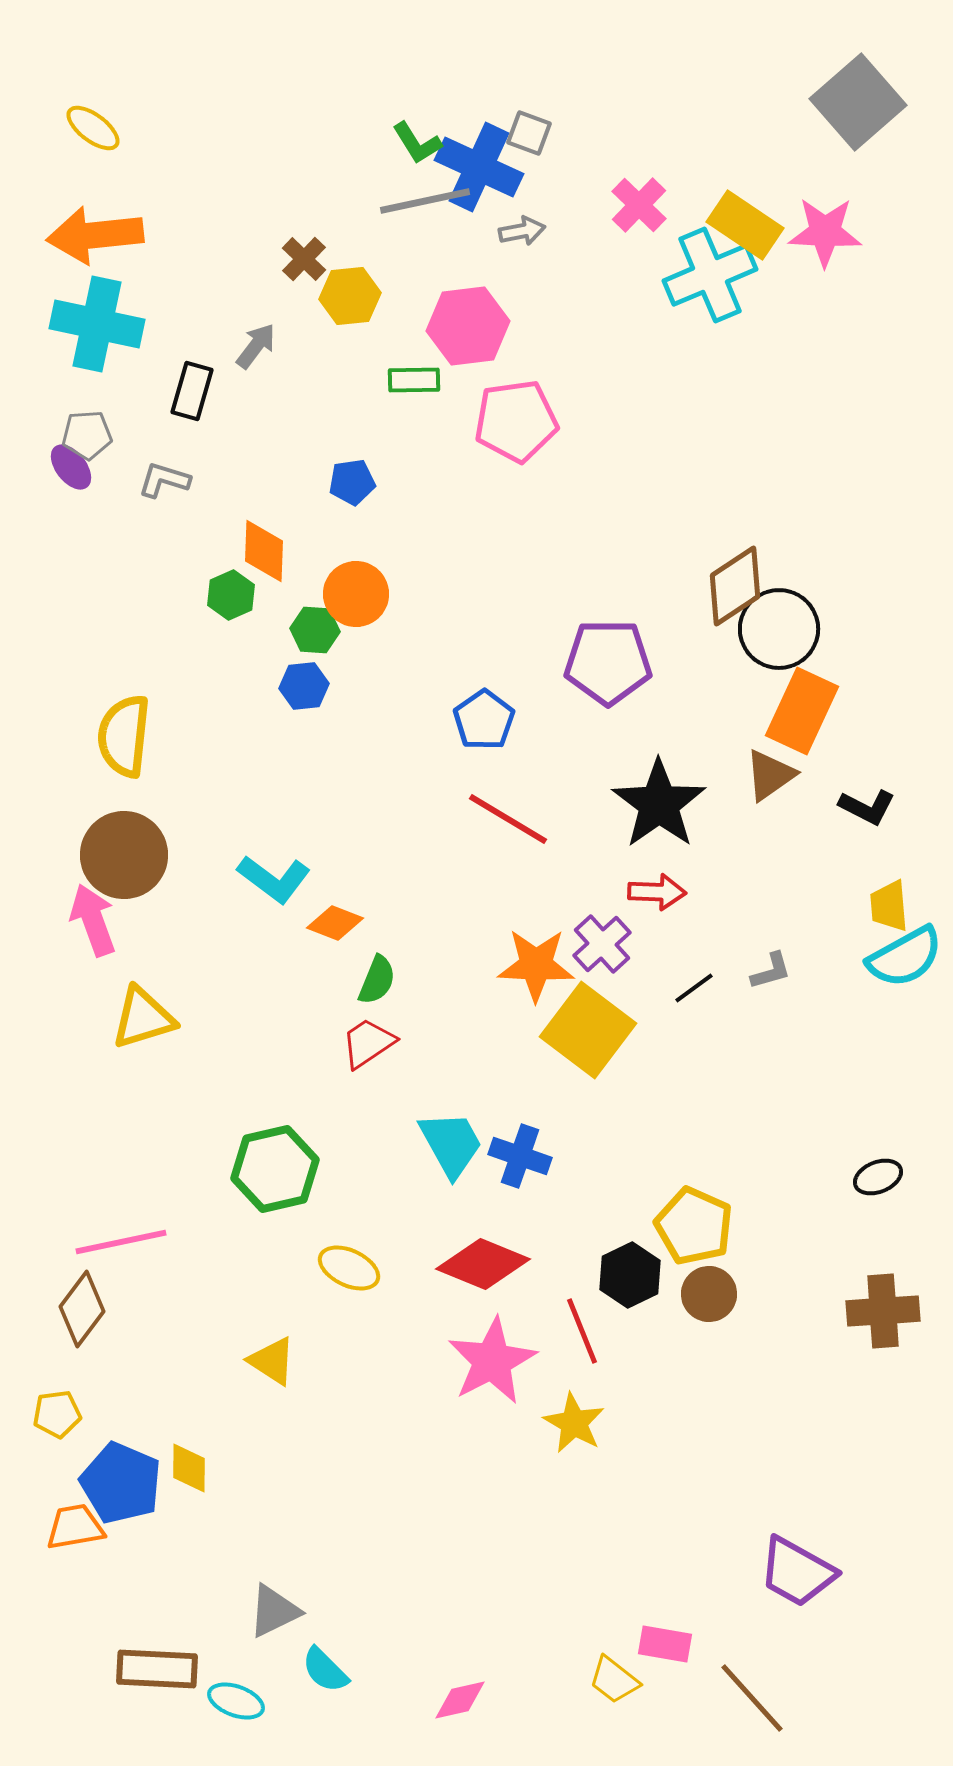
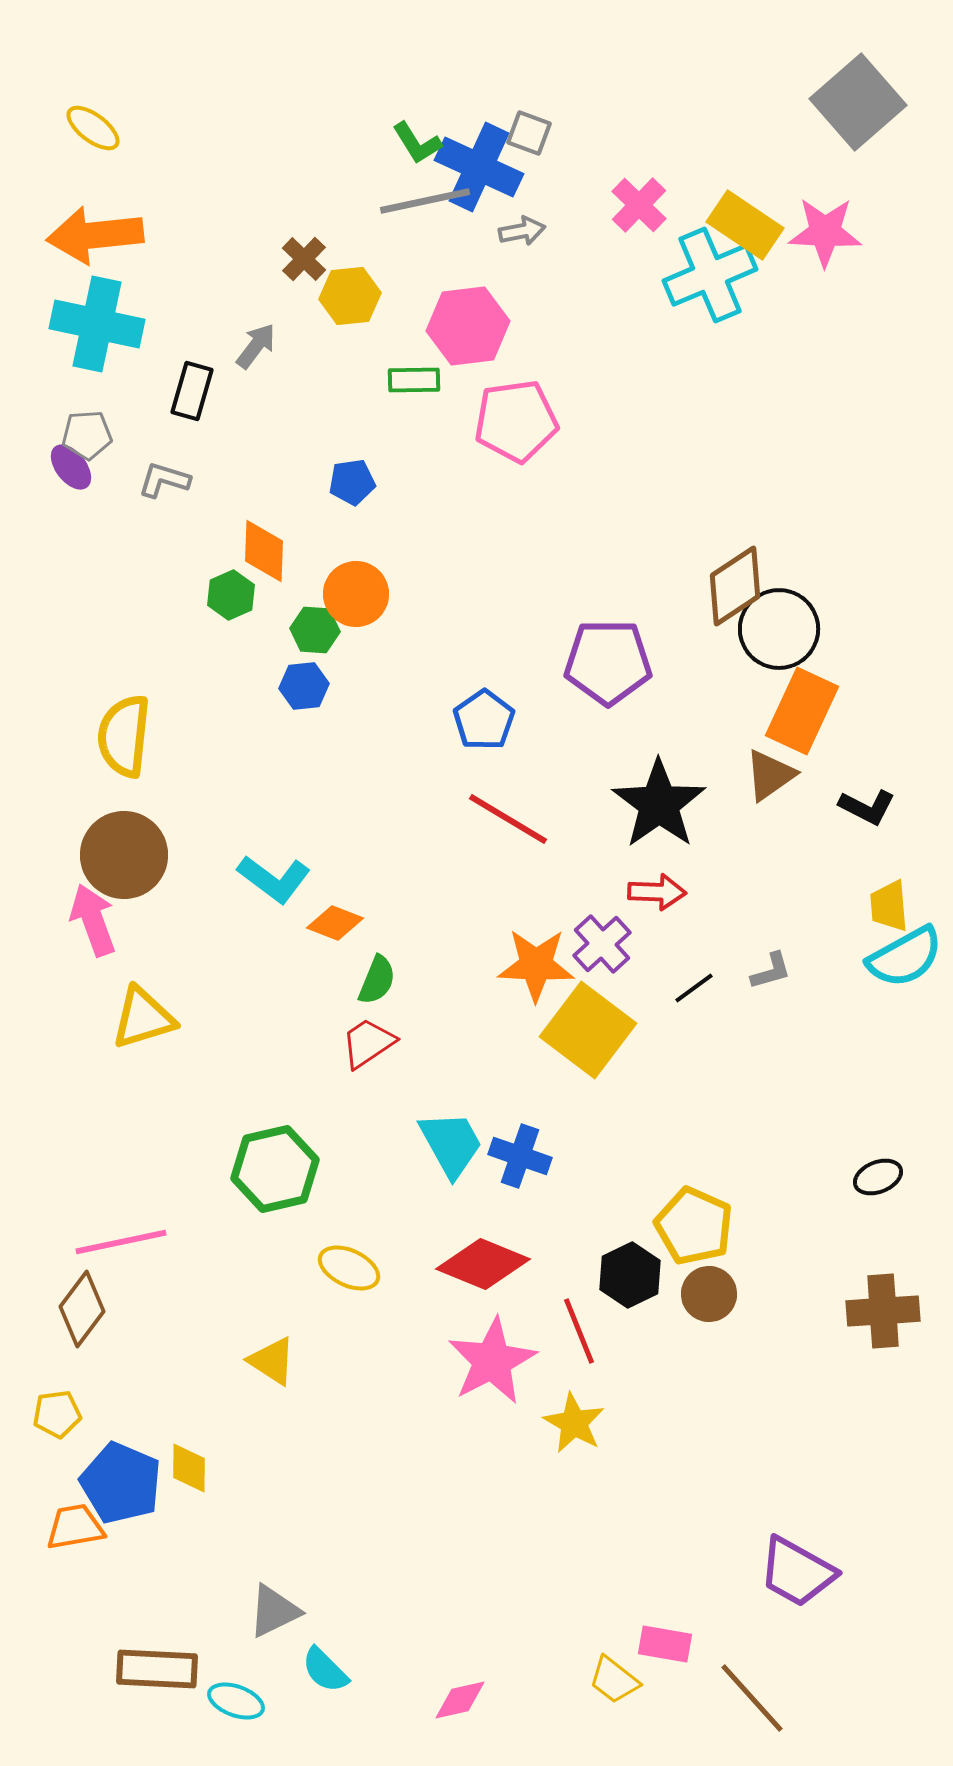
red line at (582, 1331): moved 3 px left
